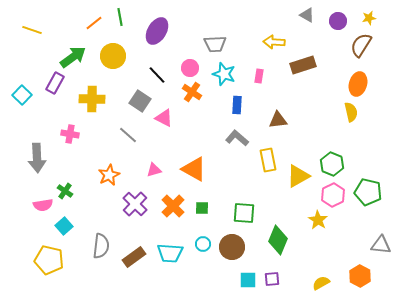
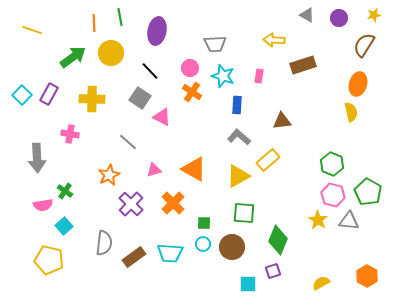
yellow star at (369, 18): moved 5 px right, 3 px up
purple circle at (338, 21): moved 1 px right, 3 px up
orange line at (94, 23): rotated 54 degrees counterclockwise
purple ellipse at (157, 31): rotated 20 degrees counterclockwise
yellow arrow at (274, 42): moved 2 px up
brown semicircle at (361, 45): moved 3 px right
yellow circle at (113, 56): moved 2 px left, 3 px up
cyan star at (224, 74): moved 1 px left, 2 px down
black line at (157, 75): moved 7 px left, 4 px up
purple rectangle at (55, 83): moved 6 px left, 11 px down
gray square at (140, 101): moved 3 px up
pink triangle at (164, 118): moved 2 px left, 1 px up
brown triangle at (278, 120): moved 4 px right, 1 px down
gray line at (128, 135): moved 7 px down
gray L-shape at (237, 138): moved 2 px right, 1 px up
yellow rectangle at (268, 160): rotated 60 degrees clockwise
yellow triangle at (298, 176): moved 60 px left
green pentagon at (368, 192): rotated 16 degrees clockwise
pink hexagon at (333, 195): rotated 20 degrees counterclockwise
purple cross at (135, 204): moved 4 px left
orange cross at (173, 206): moved 3 px up
green square at (202, 208): moved 2 px right, 15 px down
gray triangle at (381, 245): moved 32 px left, 24 px up
gray semicircle at (101, 246): moved 3 px right, 3 px up
orange hexagon at (360, 276): moved 7 px right
purple square at (272, 279): moved 1 px right, 8 px up; rotated 14 degrees counterclockwise
cyan square at (248, 280): moved 4 px down
